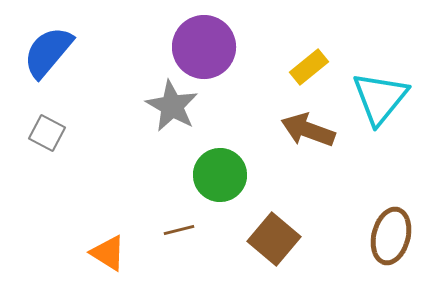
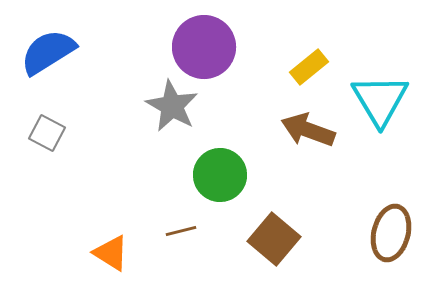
blue semicircle: rotated 18 degrees clockwise
cyan triangle: moved 2 px down; rotated 10 degrees counterclockwise
brown line: moved 2 px right, 1 px down
brown ellipse: moved 3 px up
orange triangle: moved 3 px right
